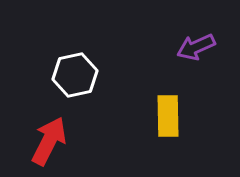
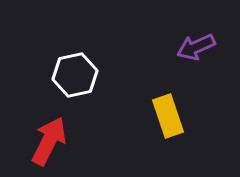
yellow rectangle: rotated 18 degrees counterclockwise
